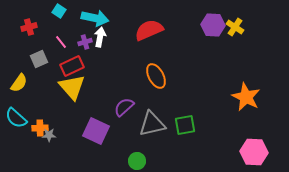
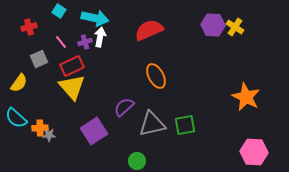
purple square: moved 2 px left; rotated 32 degrees clockwise
